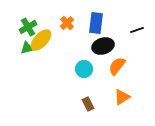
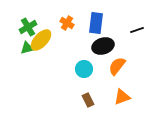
orange cross: rotated 16 degrees counterclockwise
orange triangle: rotated 12 degrees clockwise
brown rectangle: moved 4 px up
